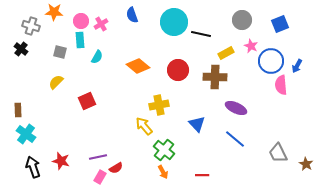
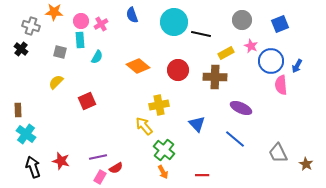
purple ellipse: moved 5 px right
